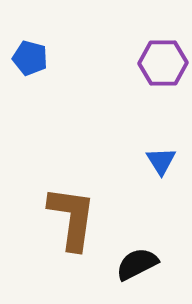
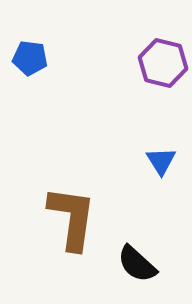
blue pentagon: rotated 8 degrees counterclockwise
purple hexagon: rotated 15 degrees clockwise
black semicircle: rotated 111 degrees counterclockwise
